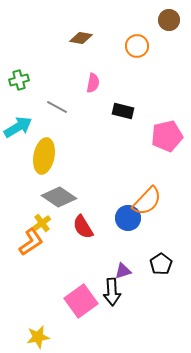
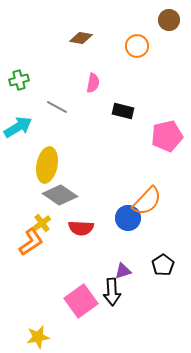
yellow ellipse: moved 3 px right, 9 px down
gray diamond: moved 1 px right, 2 px up
red semicircle: moved 2 px left, 1 px down; rotated 55 degrees counterclockwise
black pentagon: moved 2 px right, 1 px down
